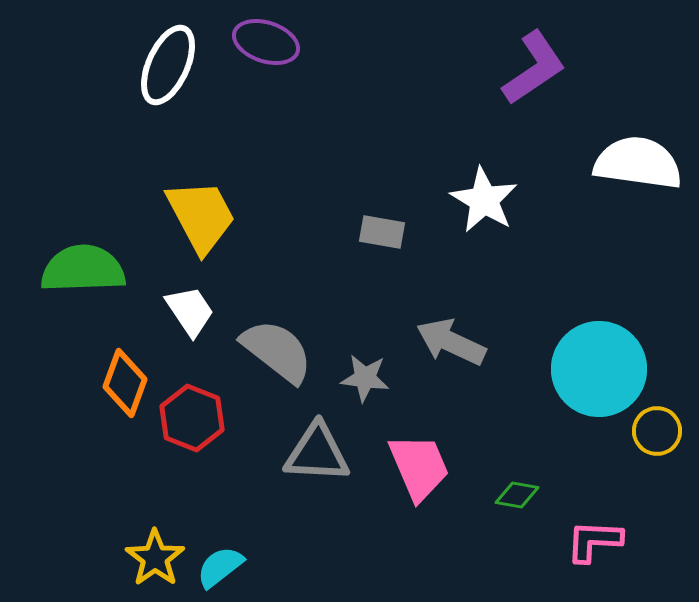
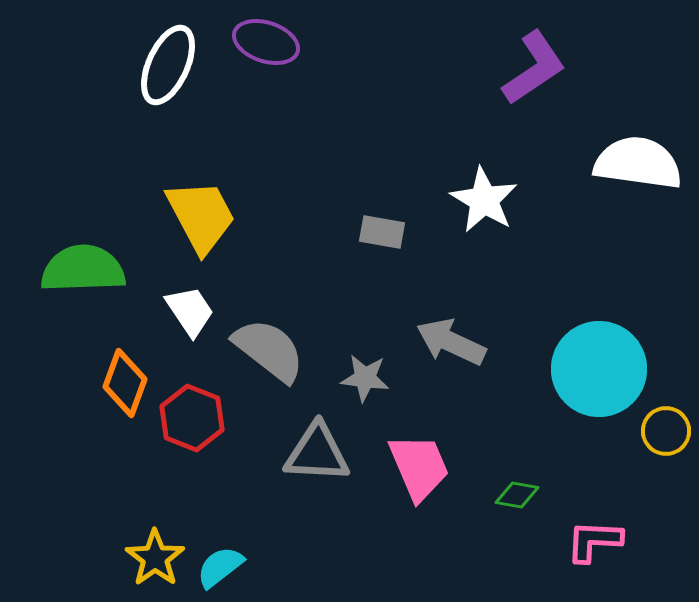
gray semicircle: moved 8 px left, 1 px up
yellow circle: moved 9 px right
